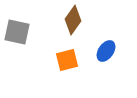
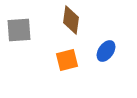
brown diamond: moved 2 px left; rotated 28 degrees counterclockwise
gray square: moved 2 px right, 2 px up; rotated 16 degrees counterclockwise
